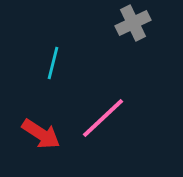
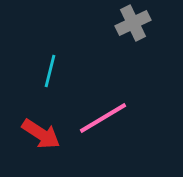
cyan line: moved 3 px left, 8 px down
pink line: rotated 12 degrees clockwise
